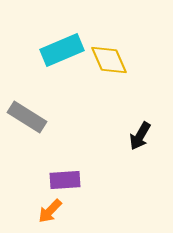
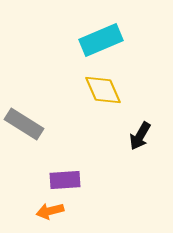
cyan rectangle: moved 39 px right, 10 px up
yellow diamond: moved 6 px left, 30 px down
gray rectangle: moved 3 px left, 7 px down
orange arrow: rotated 32 degrees clockwise
